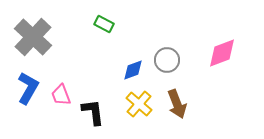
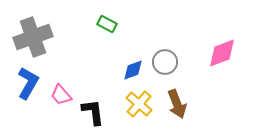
green rectangle: moved 3 px right
gray cross: rotated 27 degrees clockwise
gray circle: moved 2 px left, 2 px down
blue L-shape: moved 5 px up
pink trapezoid: rotated 20 degrees counterclockwise
